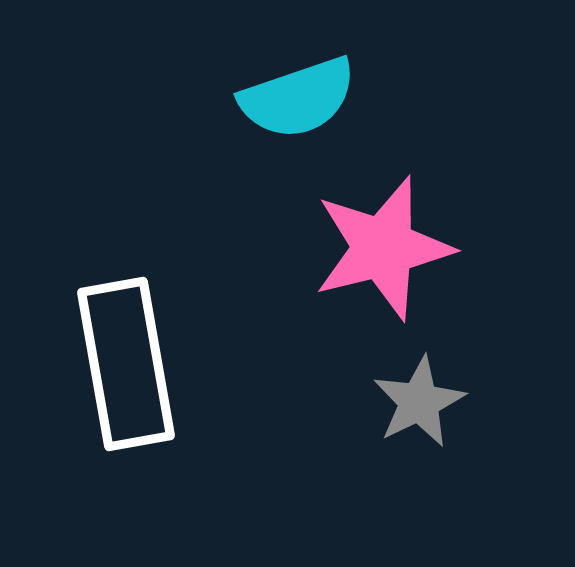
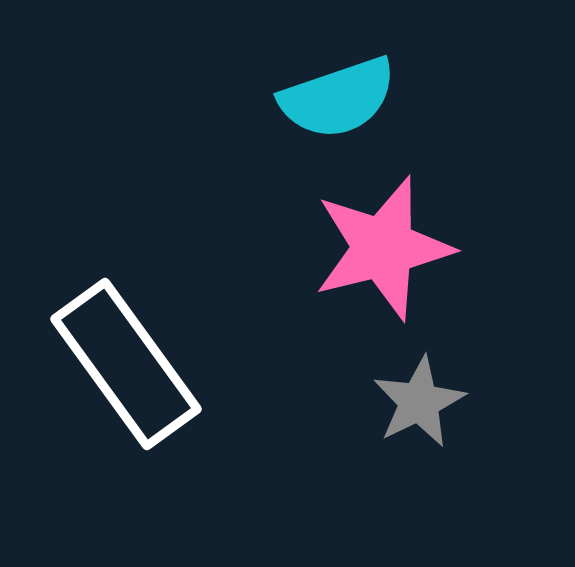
cyan semicircle: moved 40 px right
white rectangle: rotated 26 degrees counterclockwise
